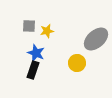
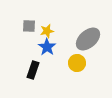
gray ellipse: moved 8 px left
blue star: moved 11 px right, 6 px up; rotated 12 degrees clockwise
